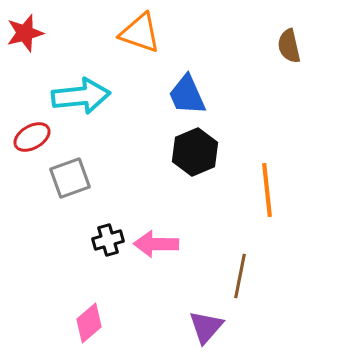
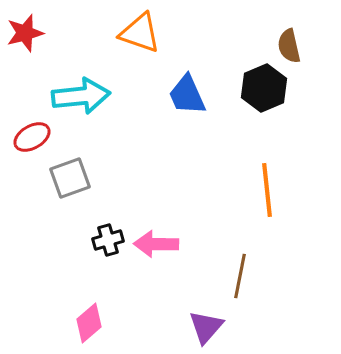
black hexagon: moved 69 px right, 64 px up
